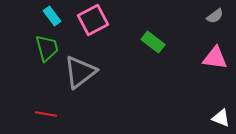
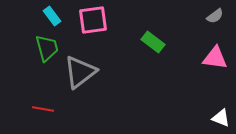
pink square: rotated 20 degrees clockwise
red line: moved 3 px left, 5 px up
